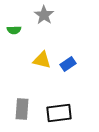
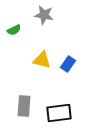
gray star: rotated 24 degrees counterclockwise
green semicircle: rotated 24 degrees counterclockwise
blue rectangle: rotated 21 degrees counterclockwise
gray rectangle: moved 2 px right, 3 px up
